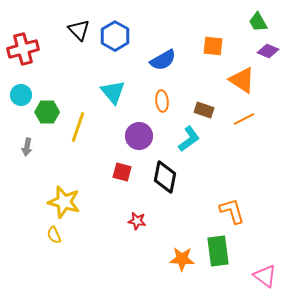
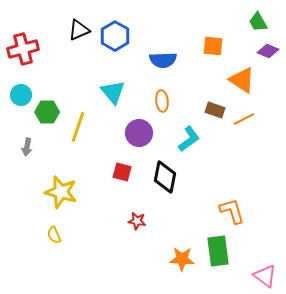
black triangle: rotated 50 degrees clockwise
blue semicircle: rotated 28 degrees clockwise
brown rectangle: moved 11 px right
purple circle: moved 3 px up
yellow star: moved 3 px left, 10 px up
